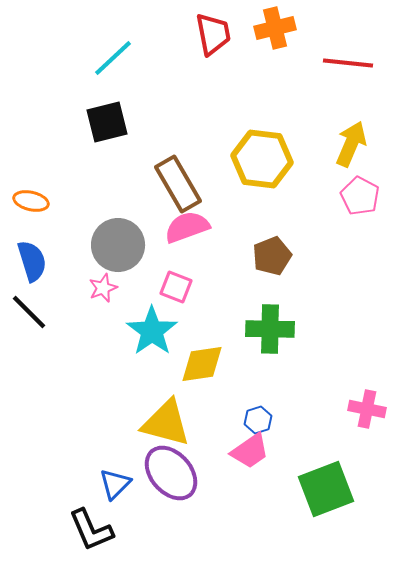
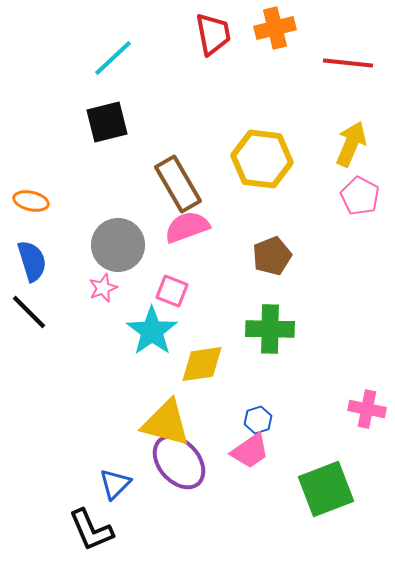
pink square: moved 4 px left, 4 px down
purple ellipse: moved 8 px right, 11 px up
